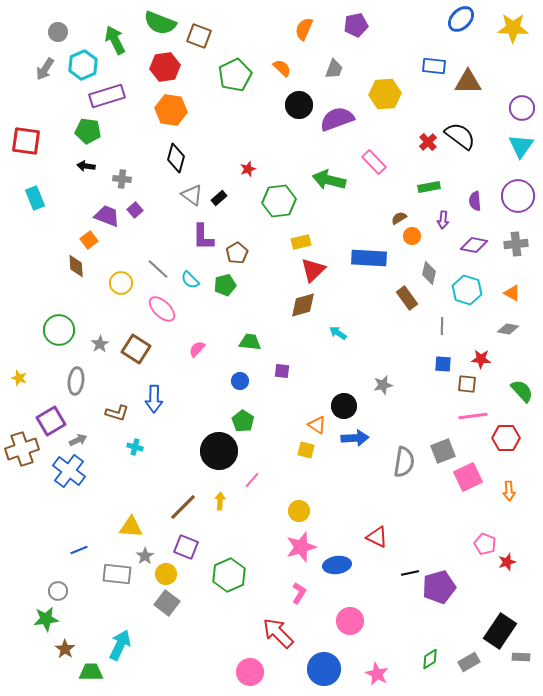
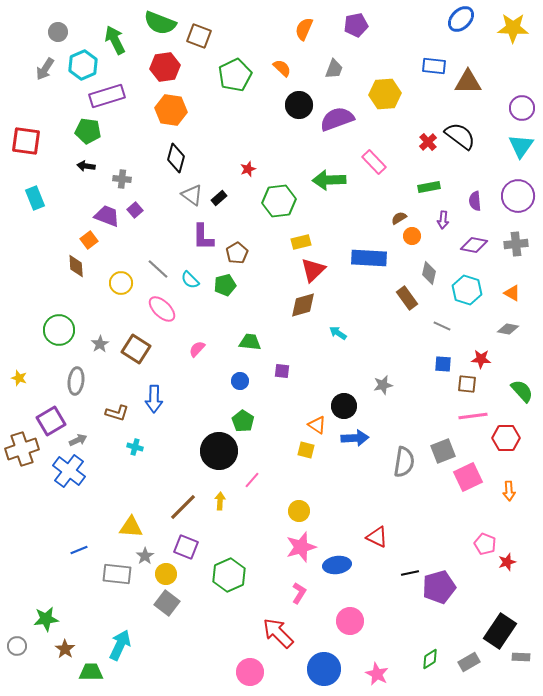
green arrow at (329, 180): rotated 16 degrees counterclockwise
gray line at (442, 326): rotated 66 degrees counterclockwise
gray circle at (58, 591): moved 41 px left, 55 px down
